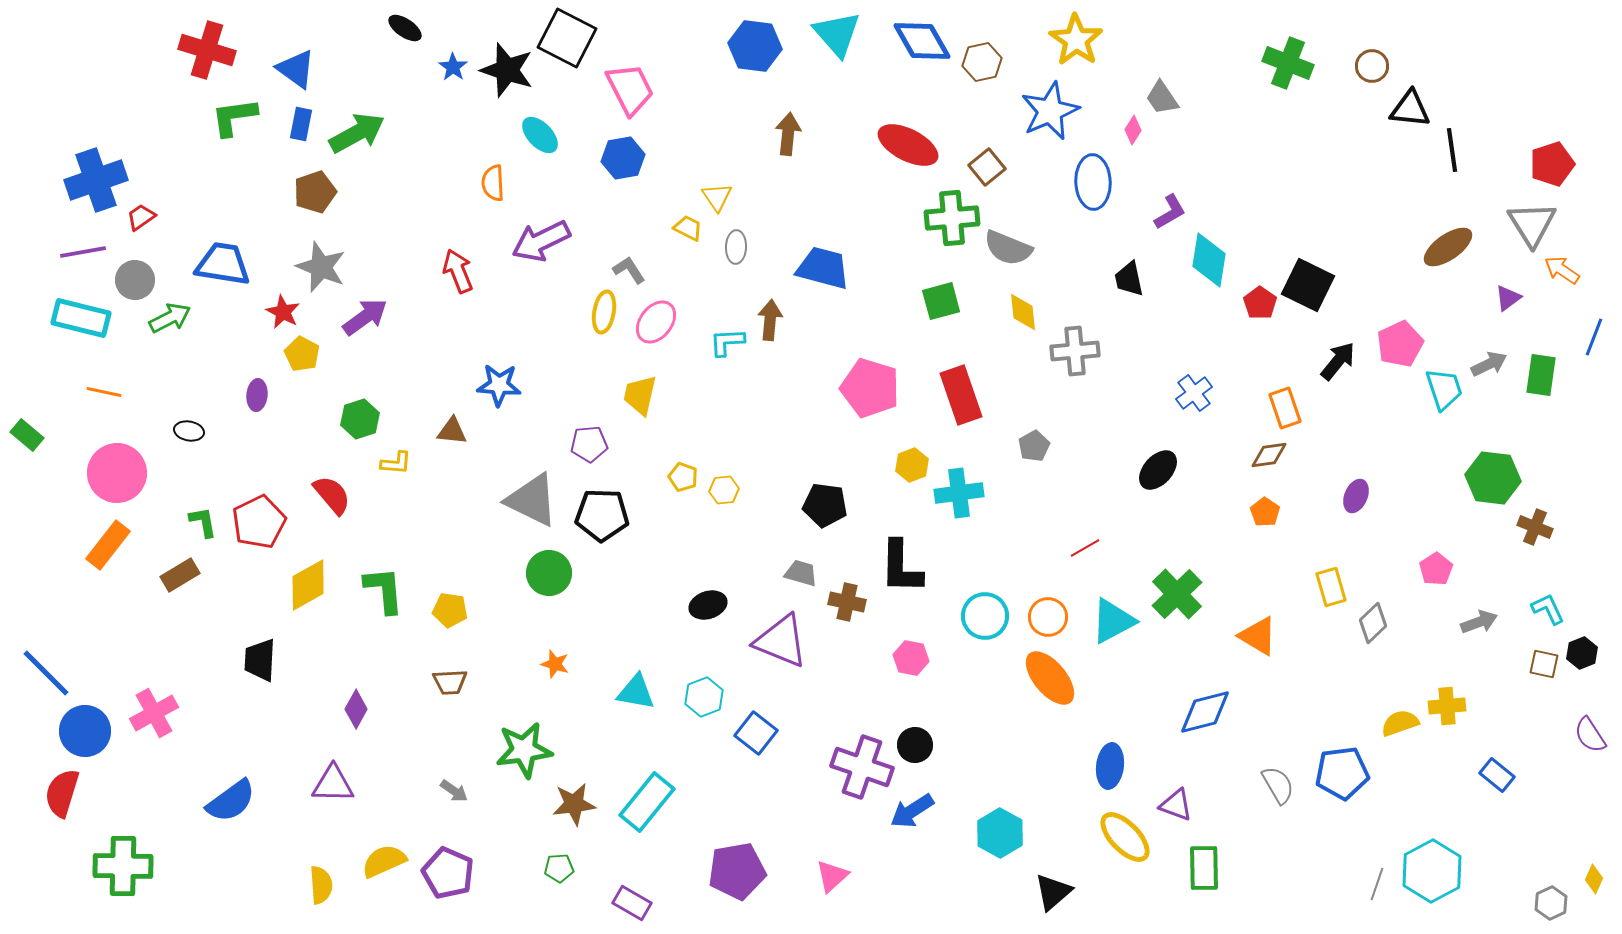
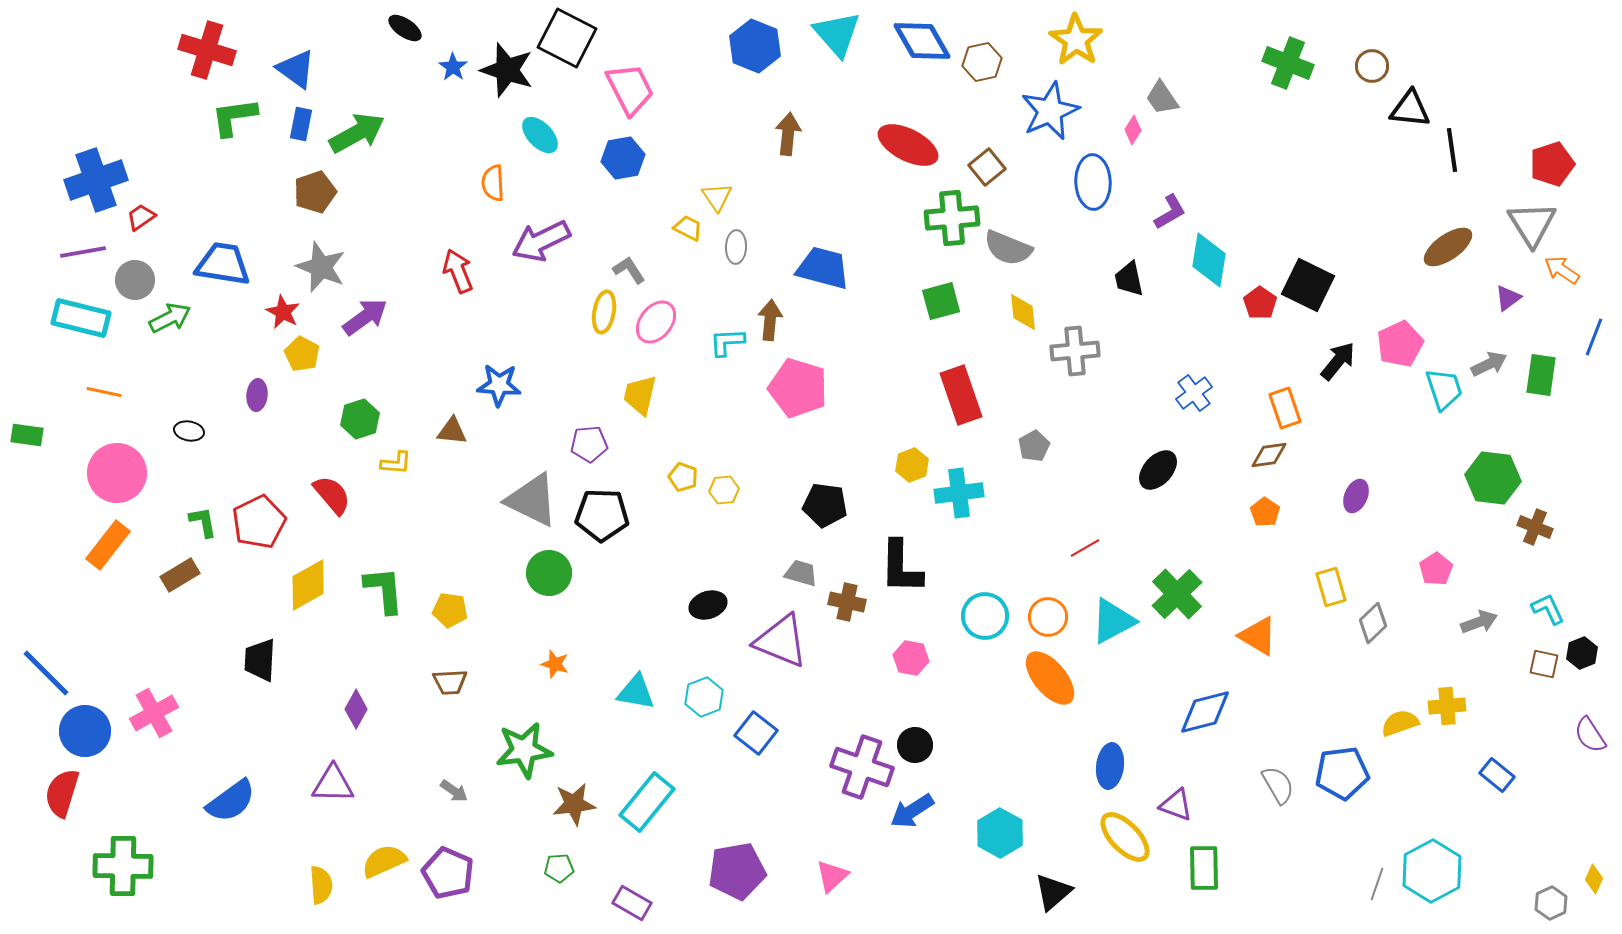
blue hexagon at (755, 46): rotated 15 degrees clockwise
pink pentagon at (870, 388): moved 72 px left
green rectangle at (27, 435): rotated 32 degrees counterclockwise
